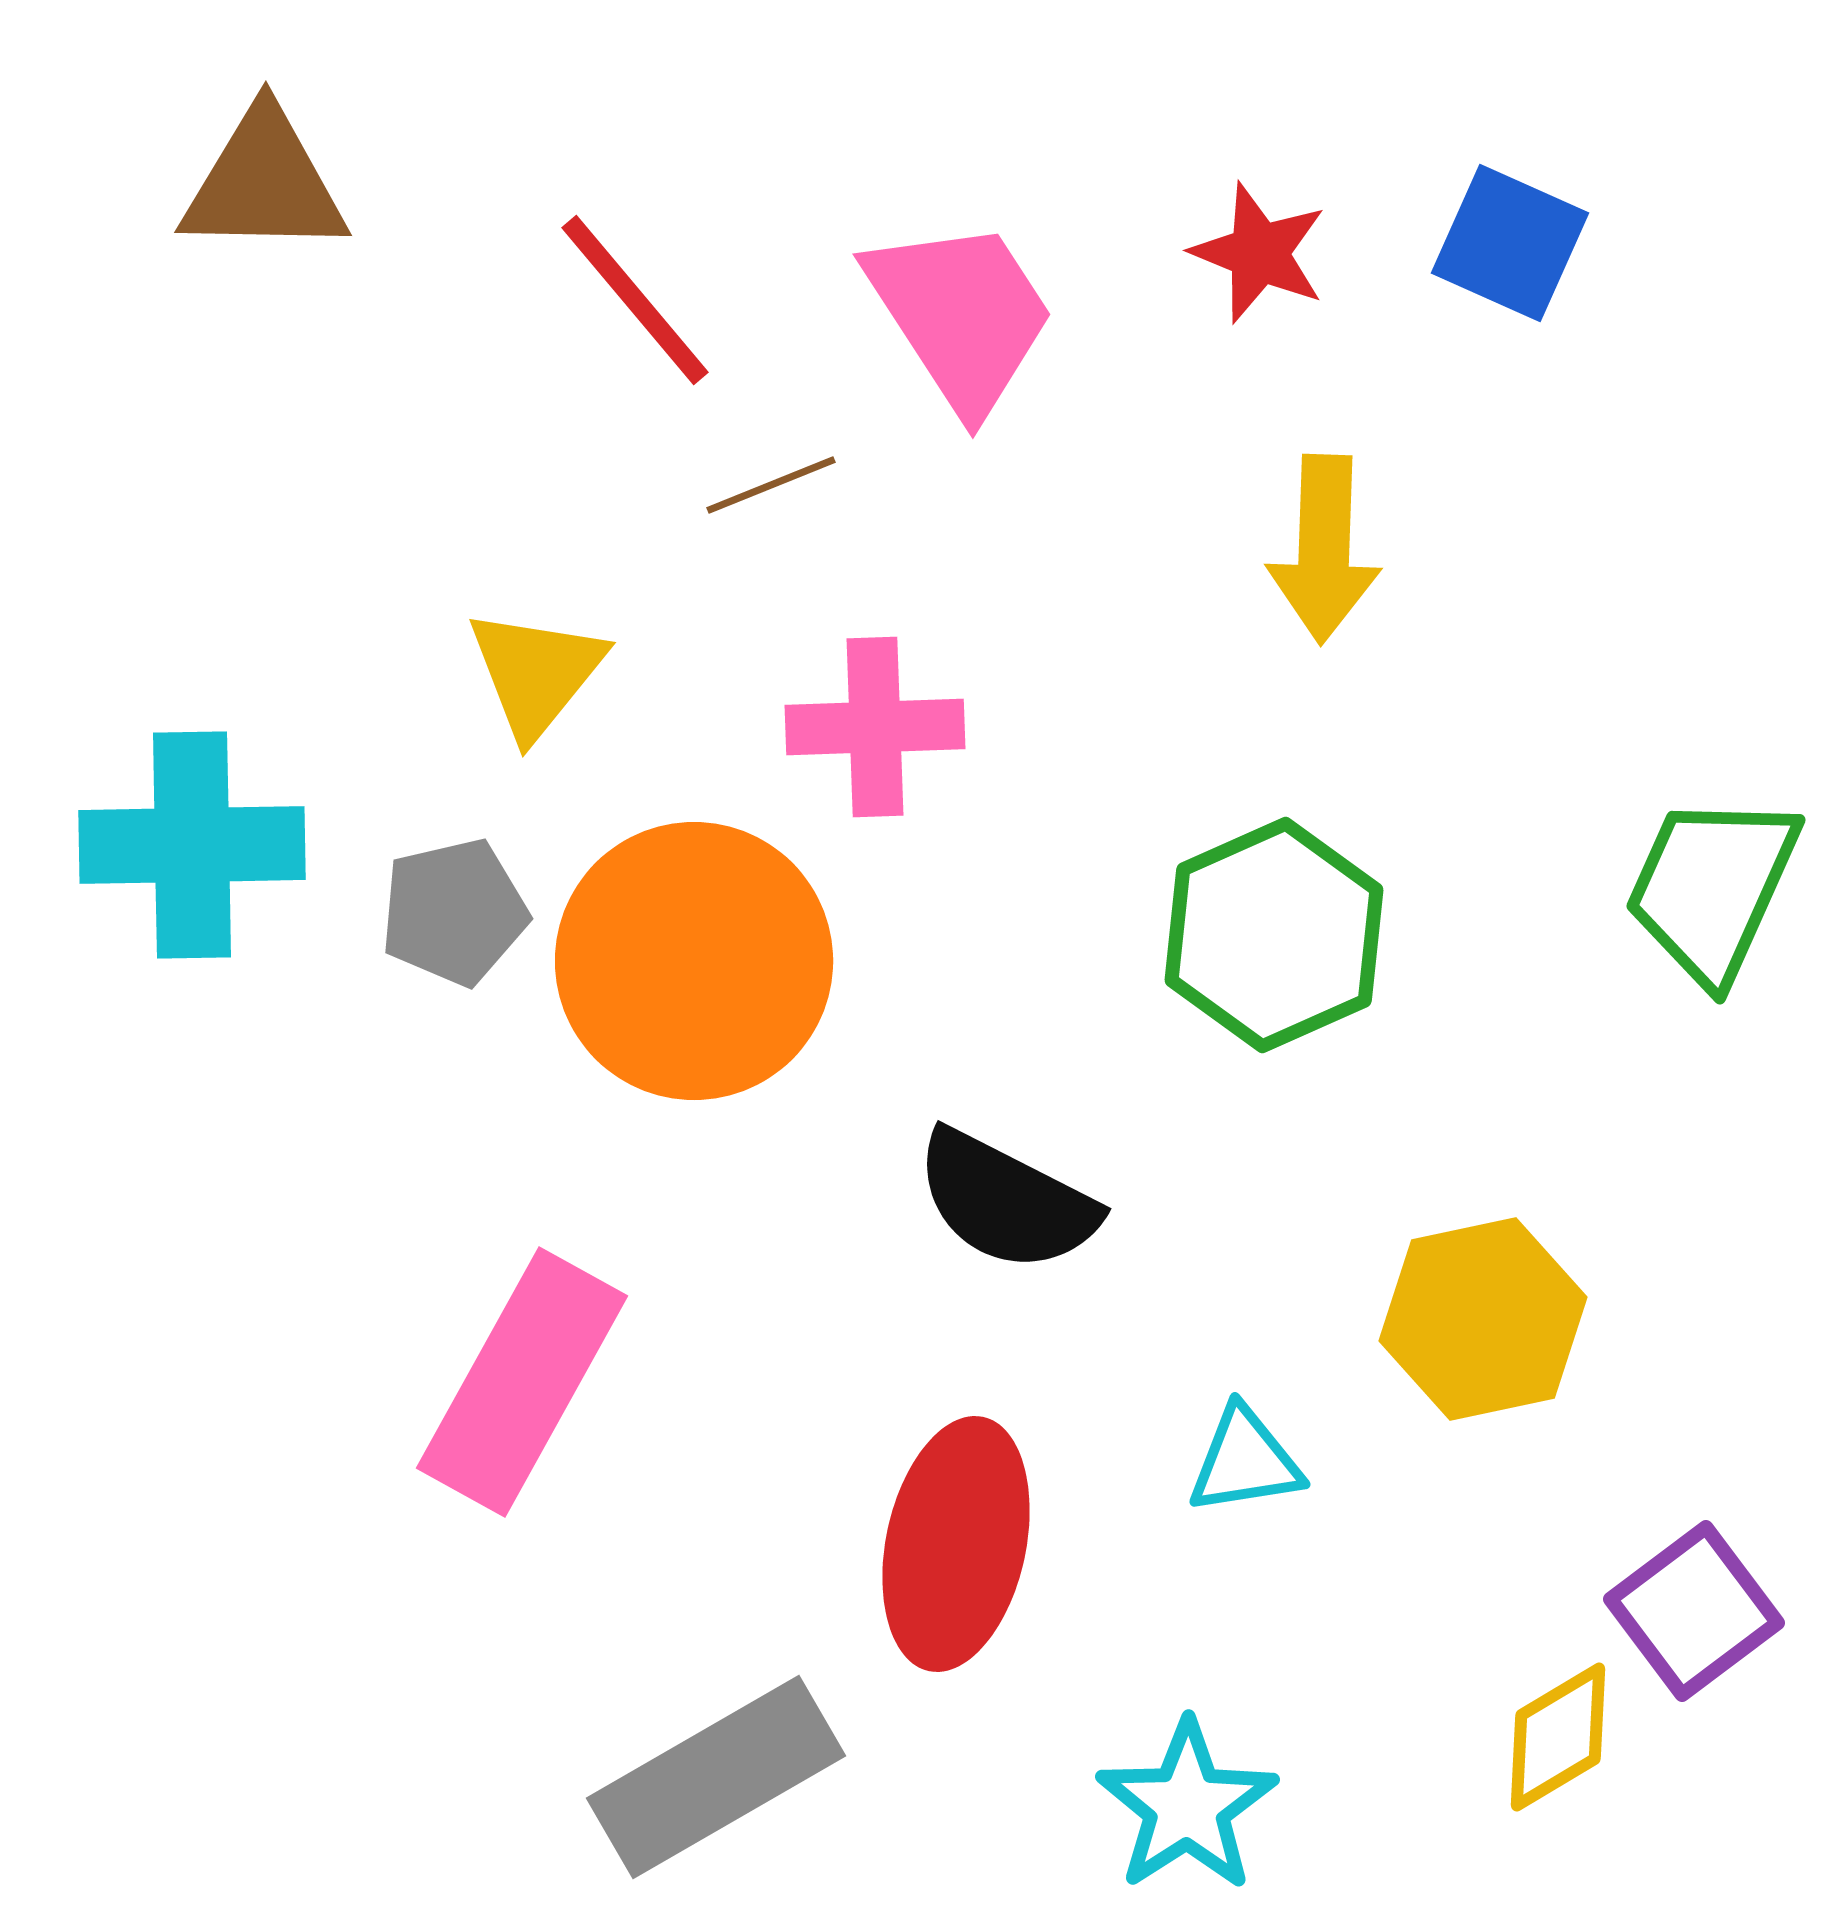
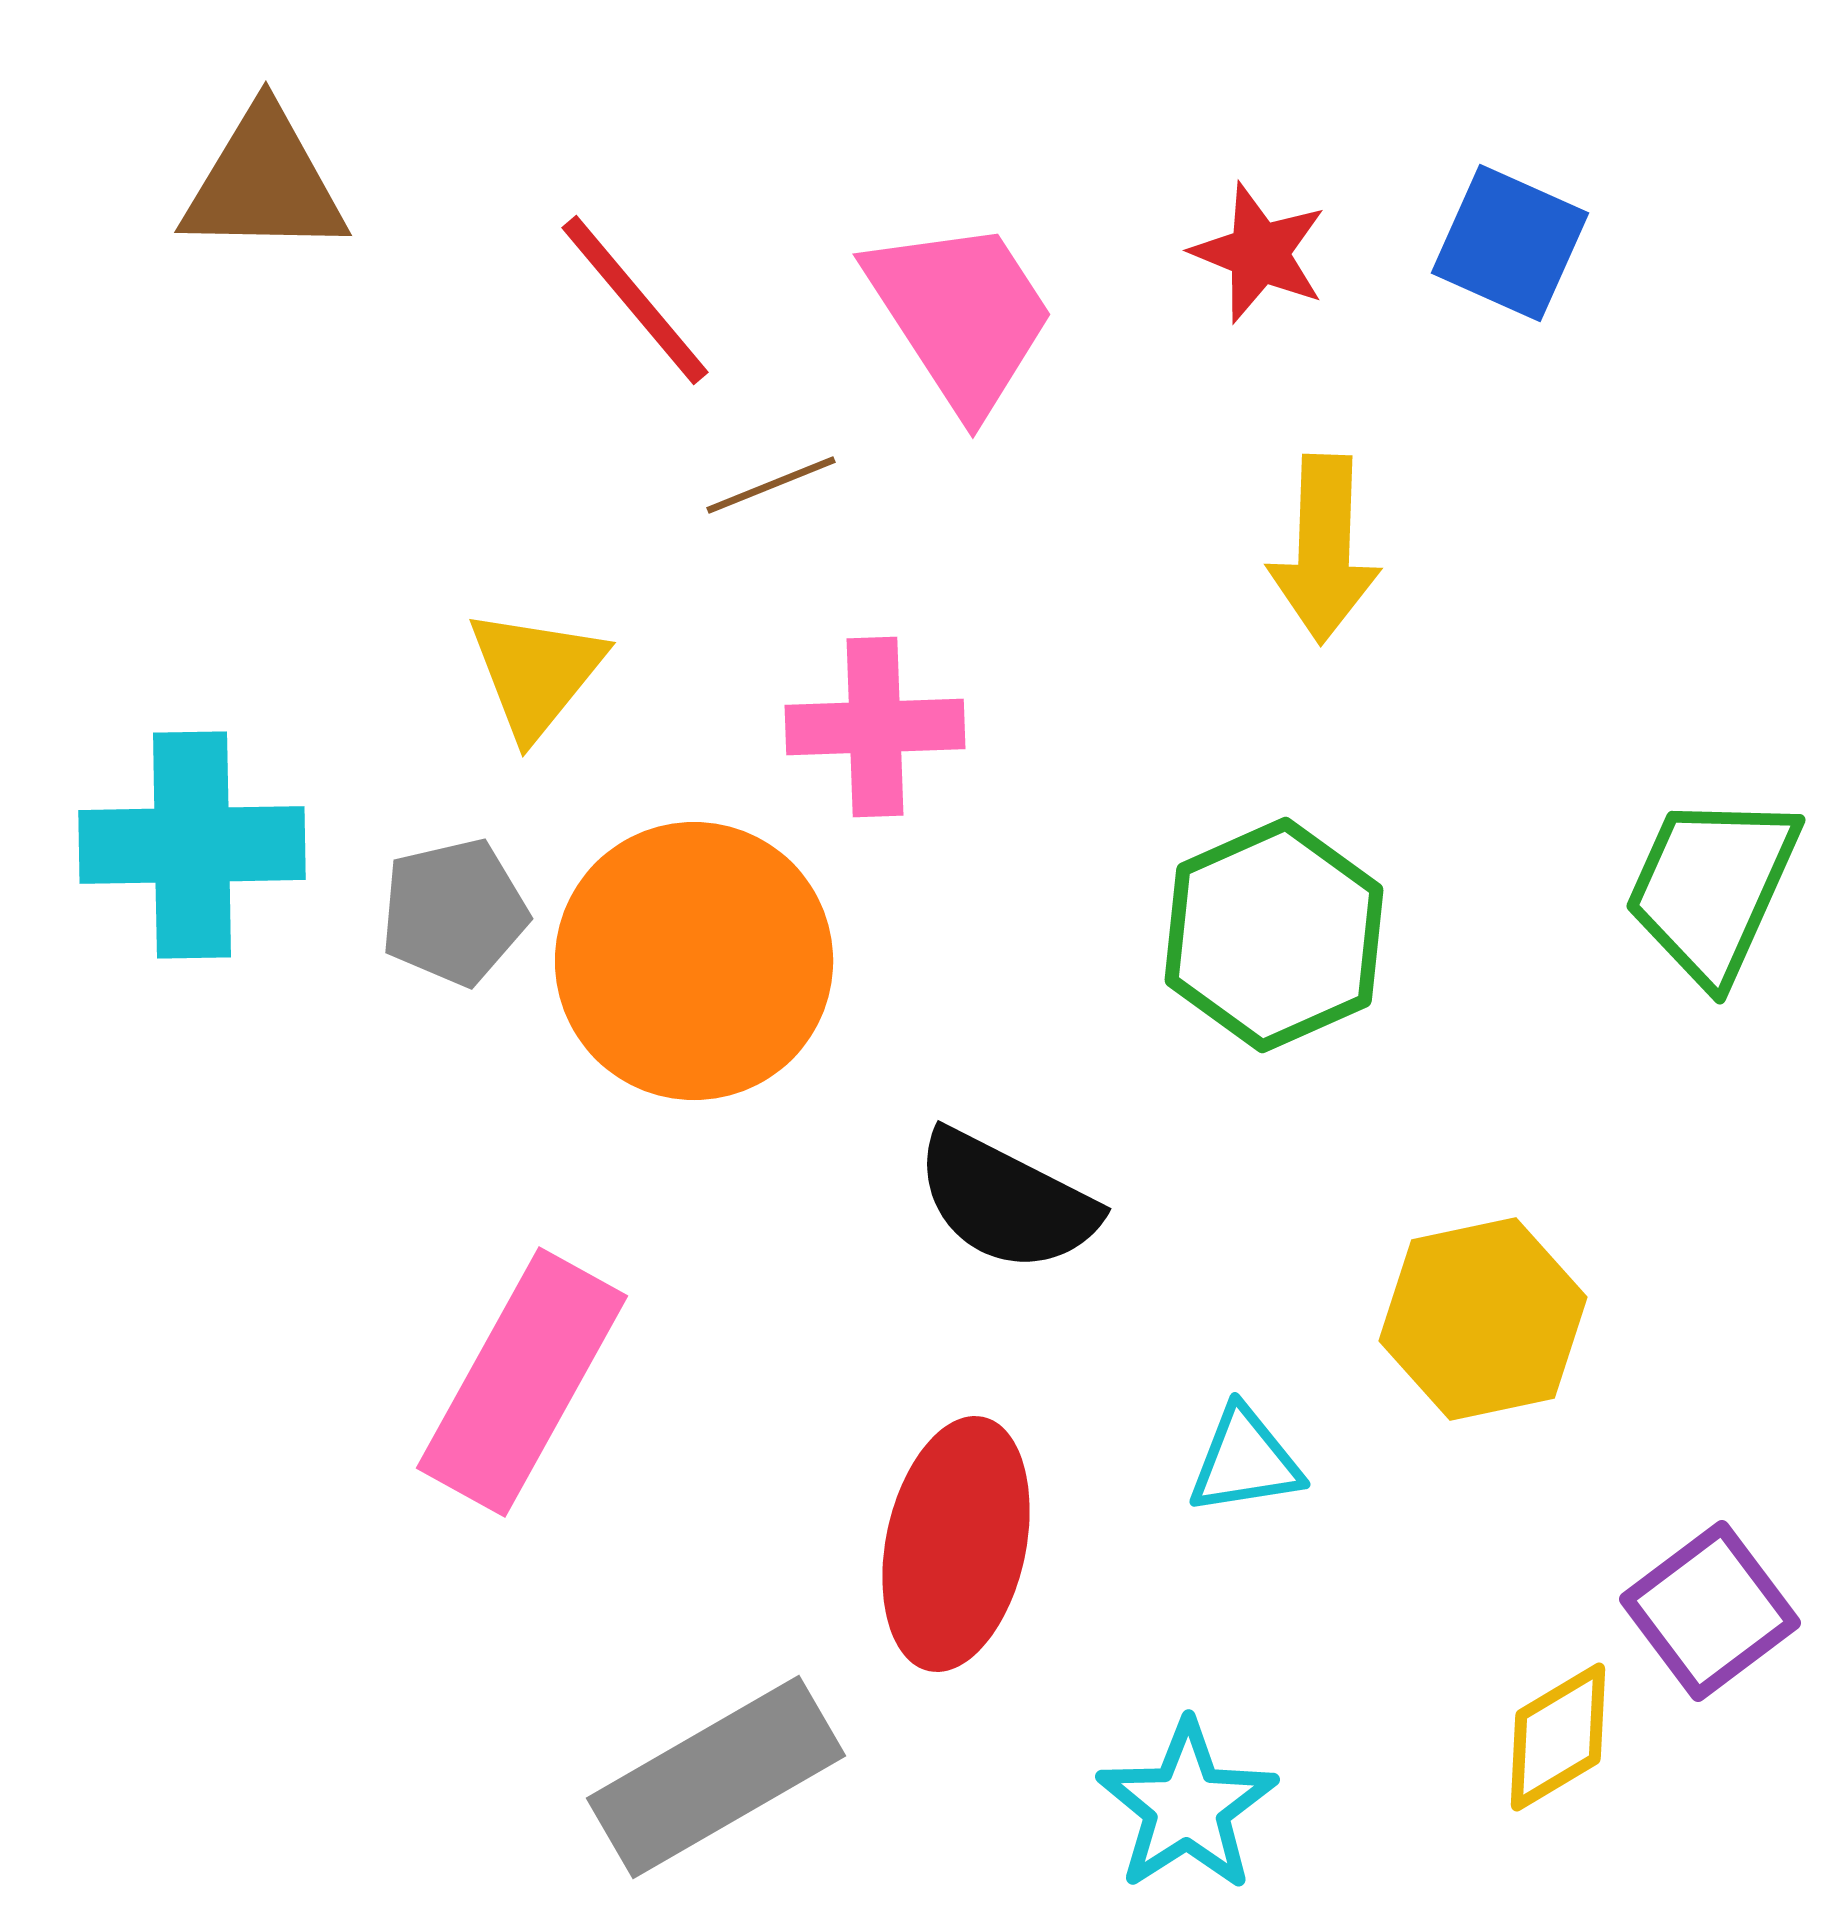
purple square: moved 16 px right
